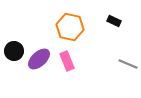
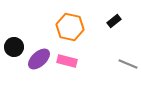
black rectangle: rotated 64 degrees counterclockwise
black circle: moved 4 px up
pink rectangle: rotated 54 degrees counterclockwise
